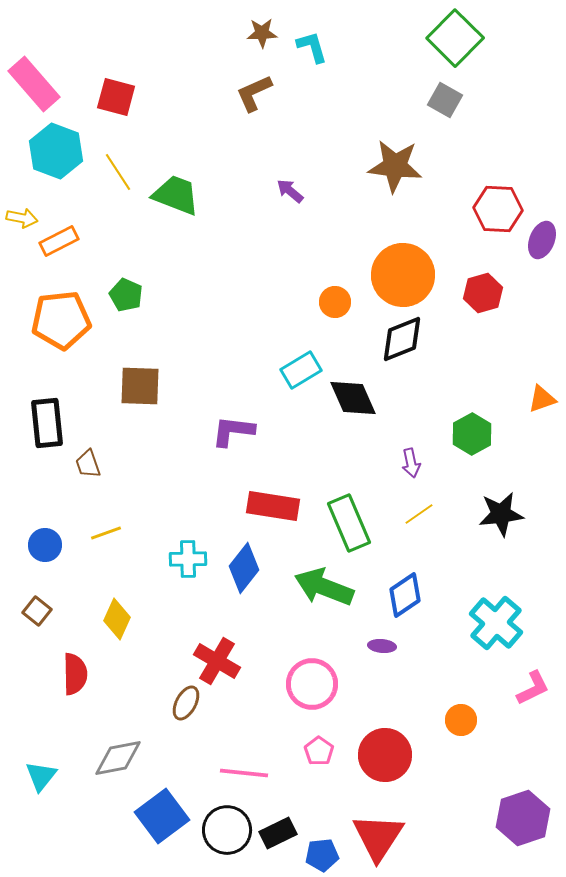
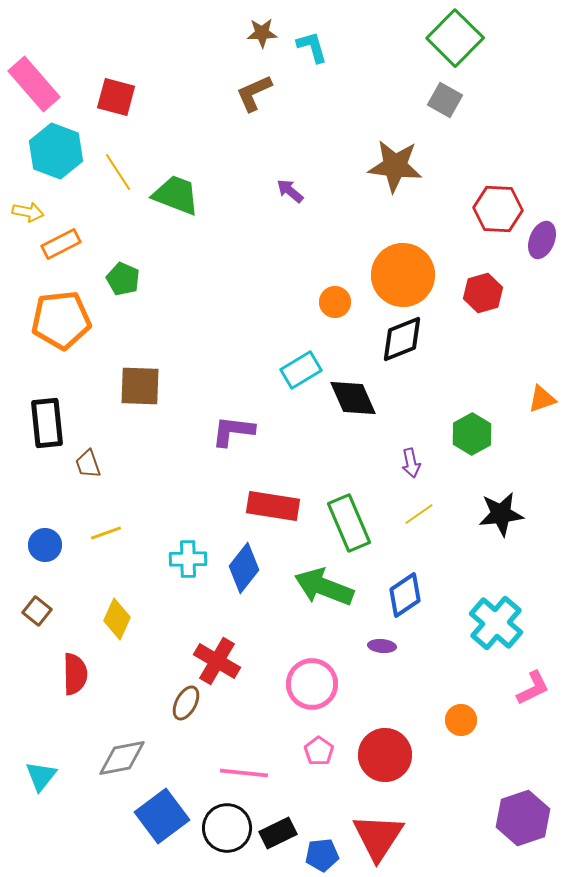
yellow arrow at (22, 218): moved 6 px right, 6 px up
orange rectangle at (59, 241): moved 2 px right, 3 px down
green pentagon at (126, 295): moved 3 px left, 16 px up
gray diamond at (118, 758): moved 4 px right
black circle at (227, 830): moved 2 px up
